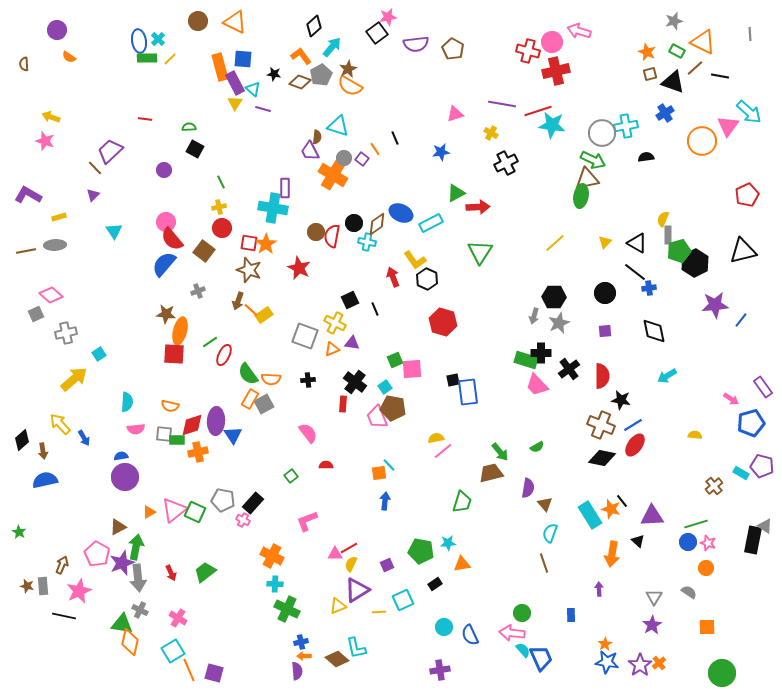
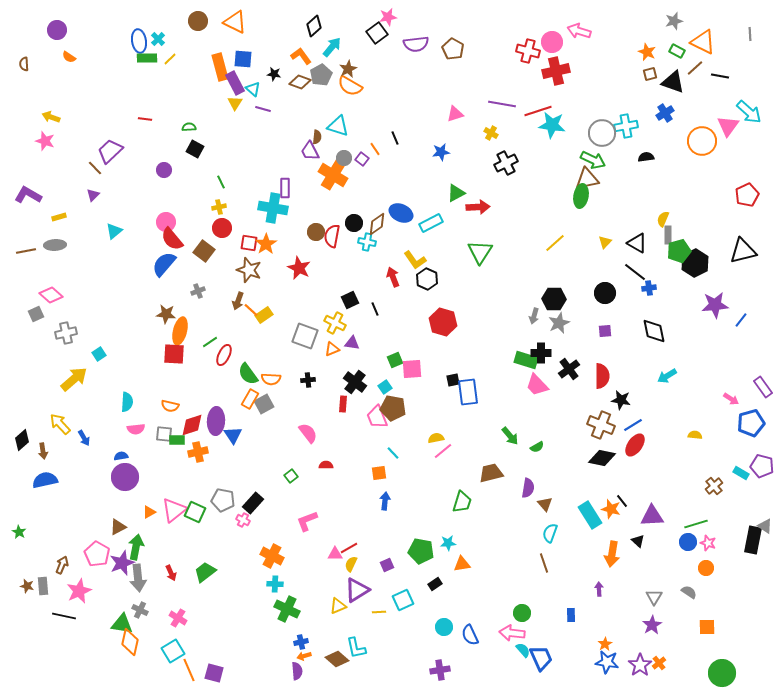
cyan triangle at (114, 231): rotated 24 degrees clockwise
black hexagon at (554, 297): moved 2 px down
green arrow at (500, 452): moved 10 px right, 16 px up
cyan line at (389, 465): moved 4 px right, 12 px up
orange arrow at (304, 656): rotated 16 degrees counterclockwise
